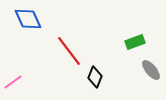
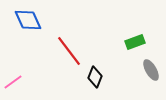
blue diamond: moved 1 px down
gray ellipse: rotated 10 degrees clockwise
